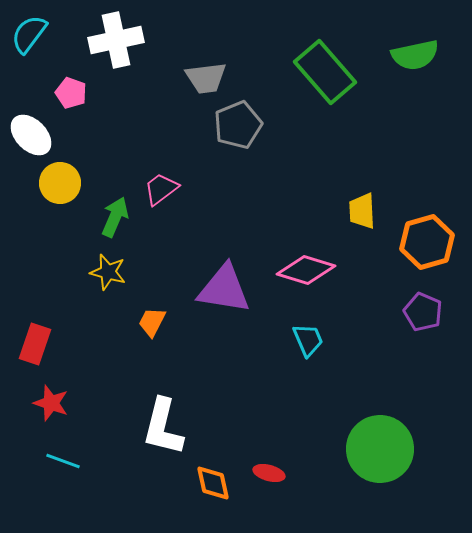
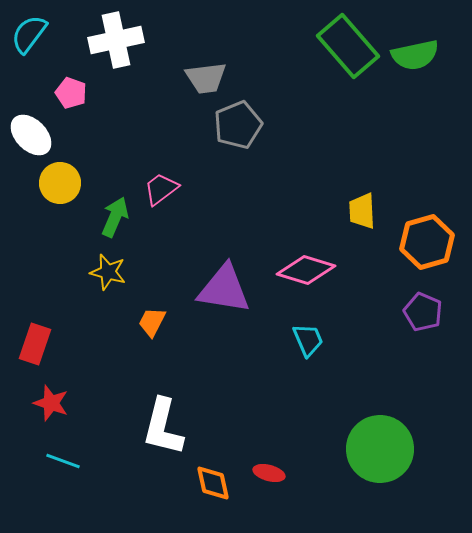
green rectangle: moved 23 px right, 26 px up
